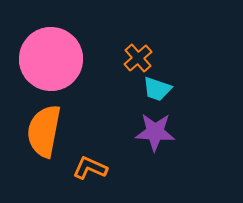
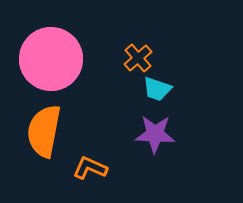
purple star: moved 2 px down
